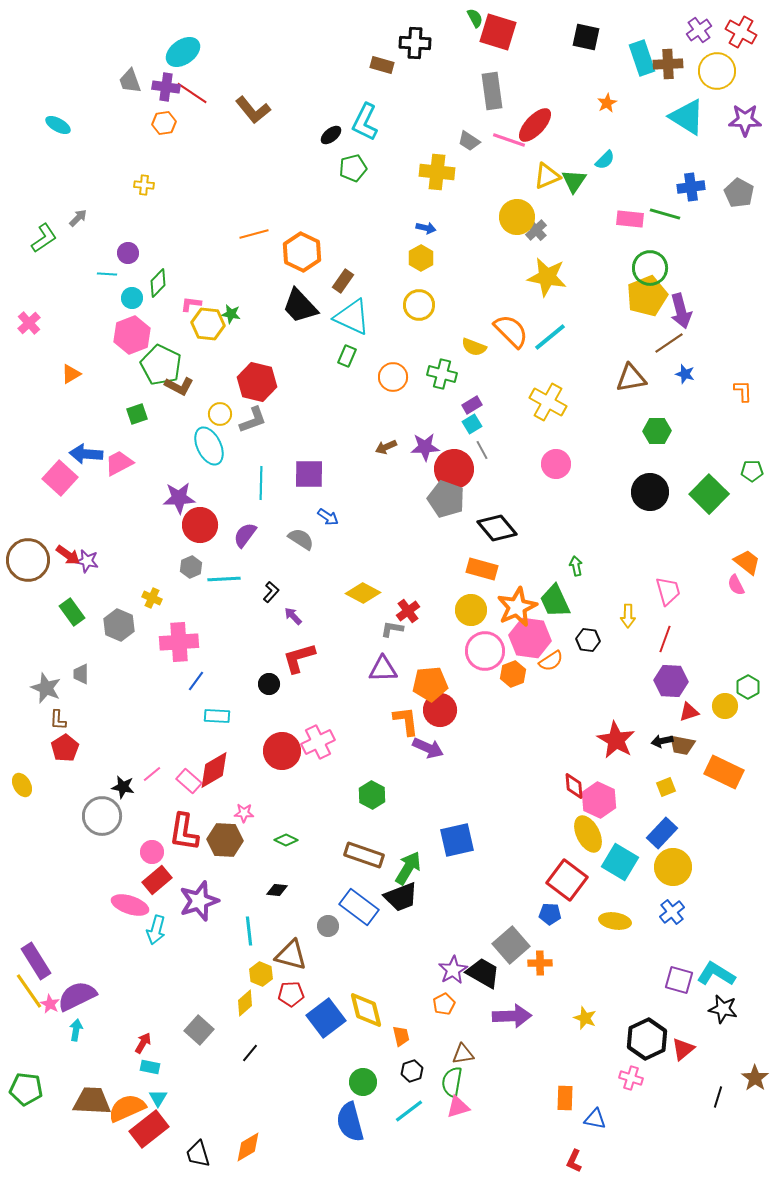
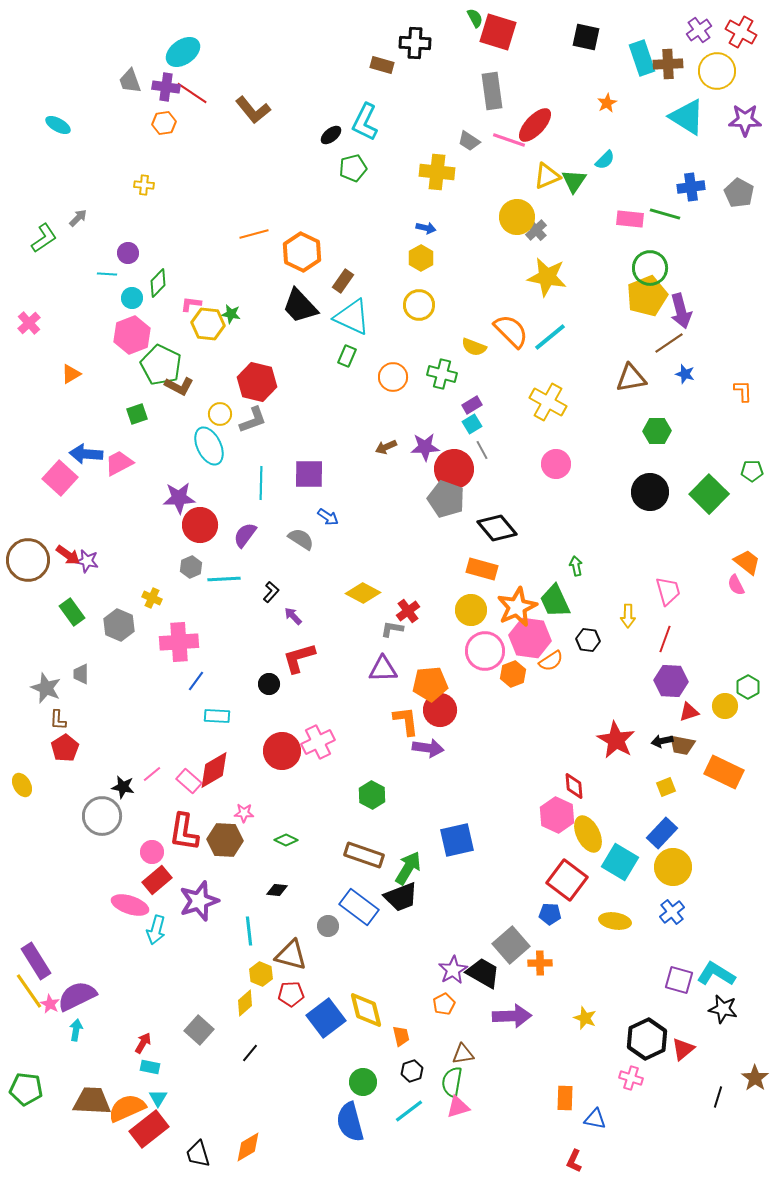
purple arrow at (428, 748): rotated 16 degrees counterclockwise
pink hexagon at (599, 800): moved 42 px left, 15 px down
